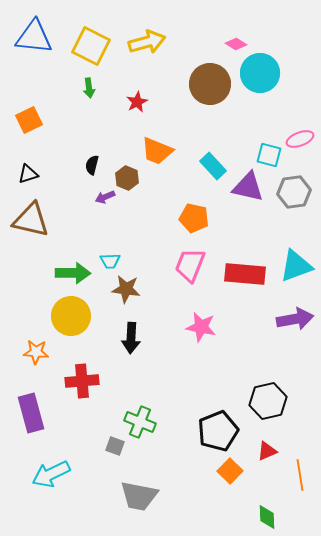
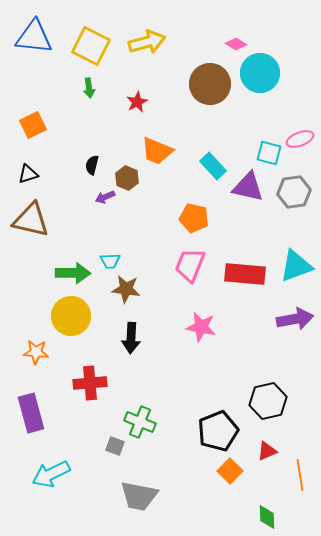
orange square at (29, 120): moved 4 px right, 5 px down
cyan square at (269, 155): moved 2 px up
red cross at (82, 381): moved 8 px right, 2 px down
